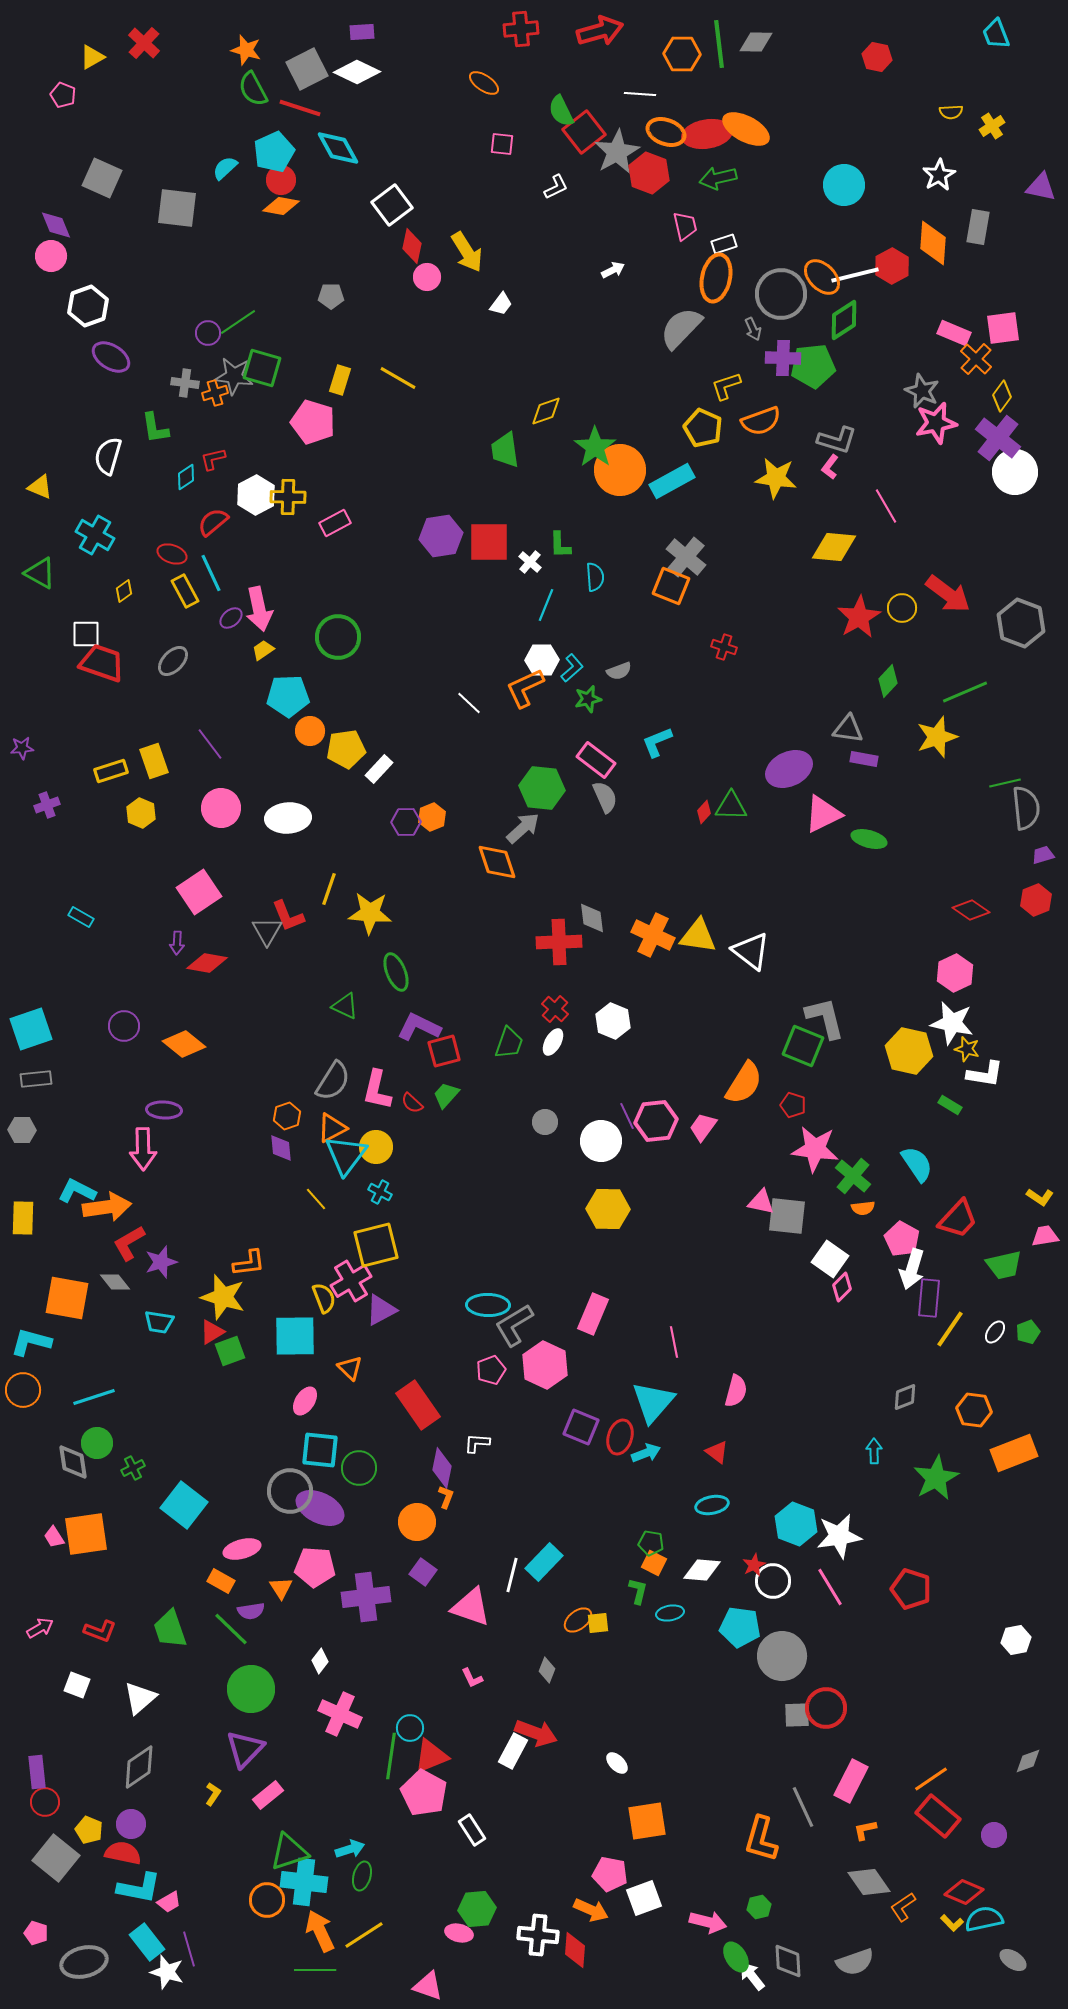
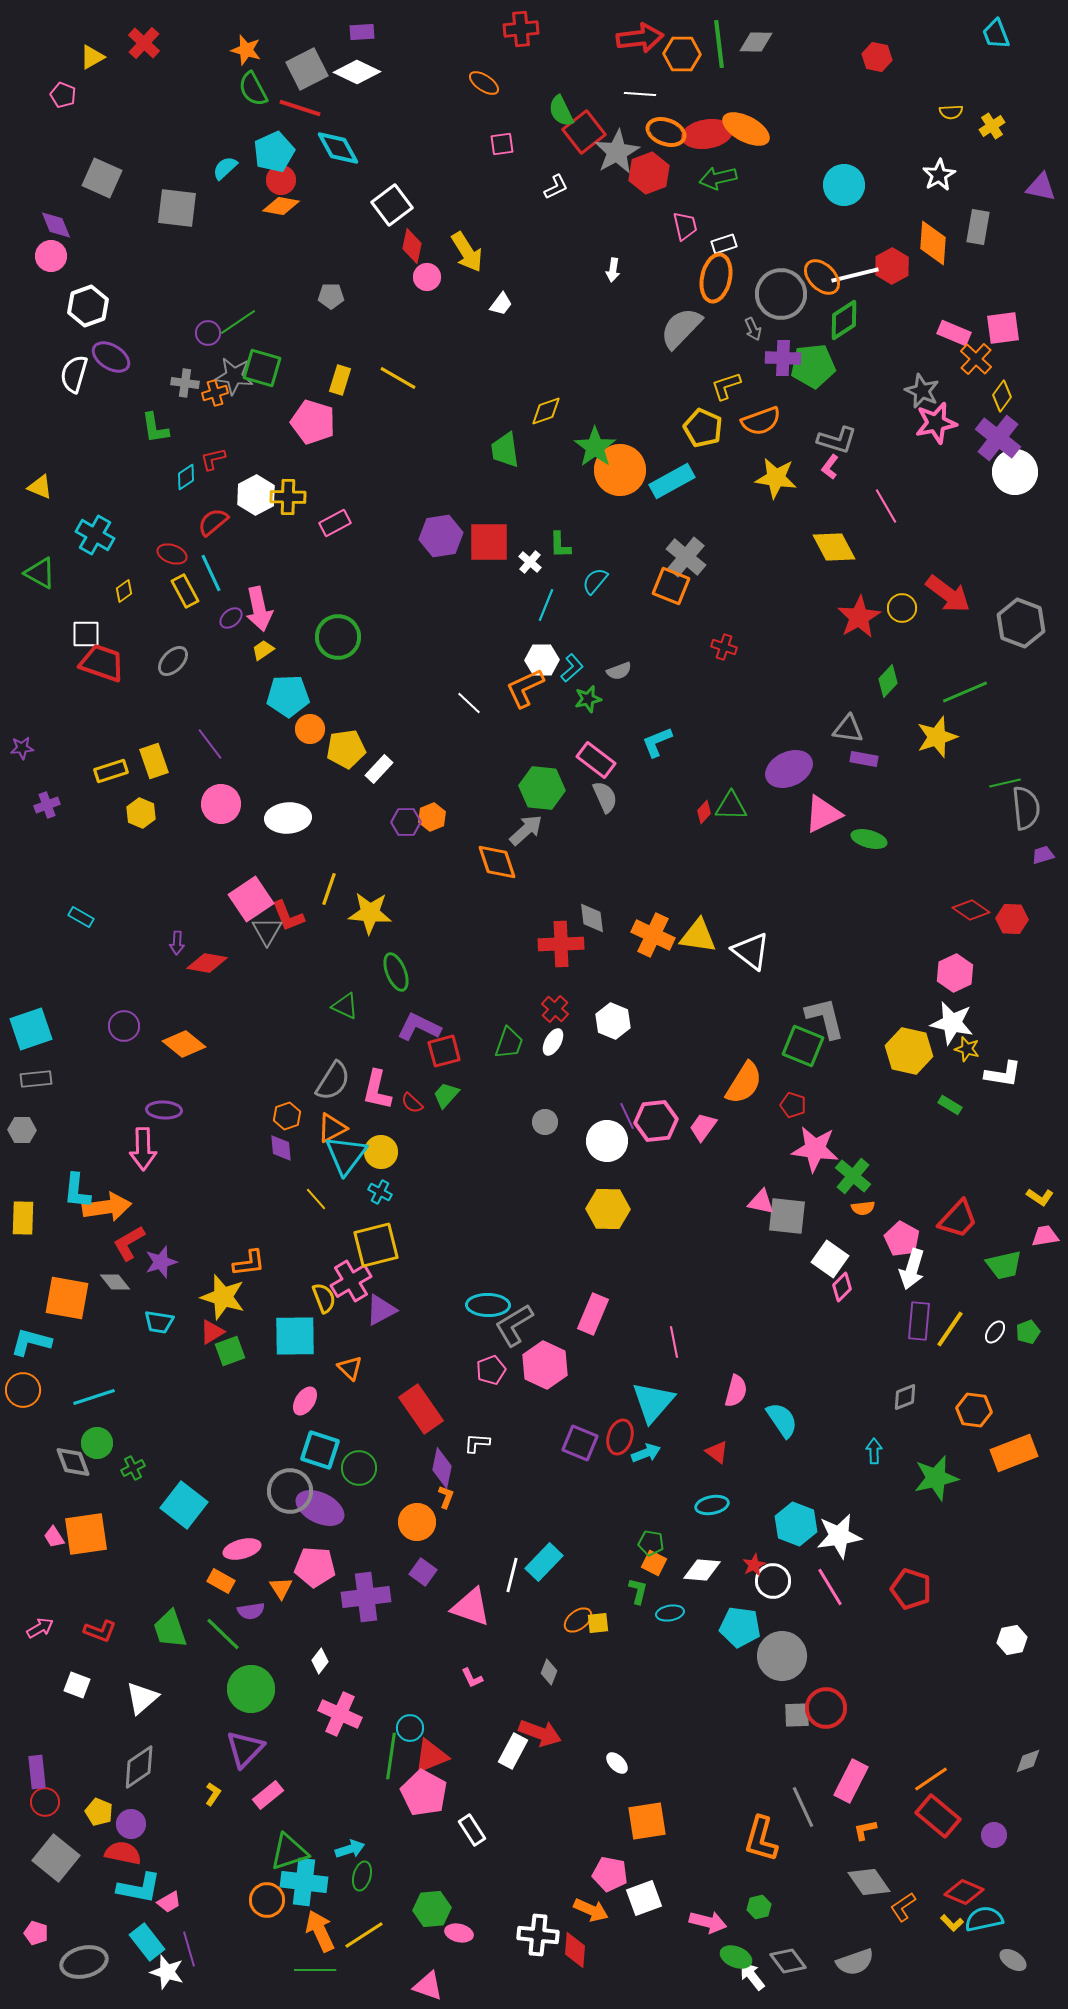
red arrow at (600, 31): moved 40 px right, 7 px down; rotated 9 degrees clockwise
pink square at (502, 144): rotated 15 degrees counterclockwise
red hexagon at (649, 173): rotated 18 degrees clockwise
white arrow at (613, 270): rotated 125 degrees clockwise
white semicircle at (108, 456): moved 34 px left, 82 px up
yellow diamond at (834, 547): rotated 57 degrees clockwise
cyan semicircle at (595, 577): moved 4 px down; rotated 136 degrees counterclockwise
orange circle at (310, 731): moved 2 px up
pink circle at (221, 808): moved 4 px up
gray arrow at (523, 828): moved 3 px right, 2 px down
pink square at (199, 892): moved 52 px right, 7 px down
red hexagon at (1036, 900): moved 24 px left, 19 px down; rotated 24 degrees clockwise
red cross at (559, 942): moved 2 px right, 2 px down
white L-shape at (985, 1074): moved 18 px right
white circle at (601, 1141): moved 6 px right
yellow circle at (376, 1147): moved 5 px right, 5 px down
cyan semicircle at (917, 1164): moved 135 px left, 256 px down
cyan L-shape at (77, 1191): rotated 111 degrees counterclockwise
purple rectangle at (929, 1298): moved 10 px left, 23 px down
red rectangle at (418, 1405): moved 3 px right, 4 px down
purple square at (581, 1427): moved 1 px left, 16 px down
cyan square at (320, 1450): rotated 12 degrees clockwise
gray diamond at (73, 1462): rotated 12 degrees counterclockwise
green star at (936, 1478): rotated 15 degrees clockwise
green line at (231, 1629): moved 8 px left, 5 px down
white hexagon at (1016, 1640): moved 4 px left
gray diamond at (547, 1670): moved 2 px right, 2 px down
white triangle at (140, 1698): moved 2 px right
red arrow at (536, 1733): moved 4 px right
yellow pentagon at (89, 1830): moved 10 px right, 18 px up
green hexagon at (477, 1909): moved 45 px left
green ellipse at (736, 1957): rotated 36 degrees counterclockwise
gray diamond at (788, 1961): rotated 33 degrees counterclockwise
